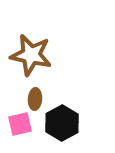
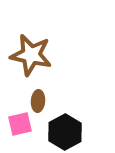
brown ellipse: moved 3 px right, 2 px down
black hexagon: moved 3 px right, 9 px down
